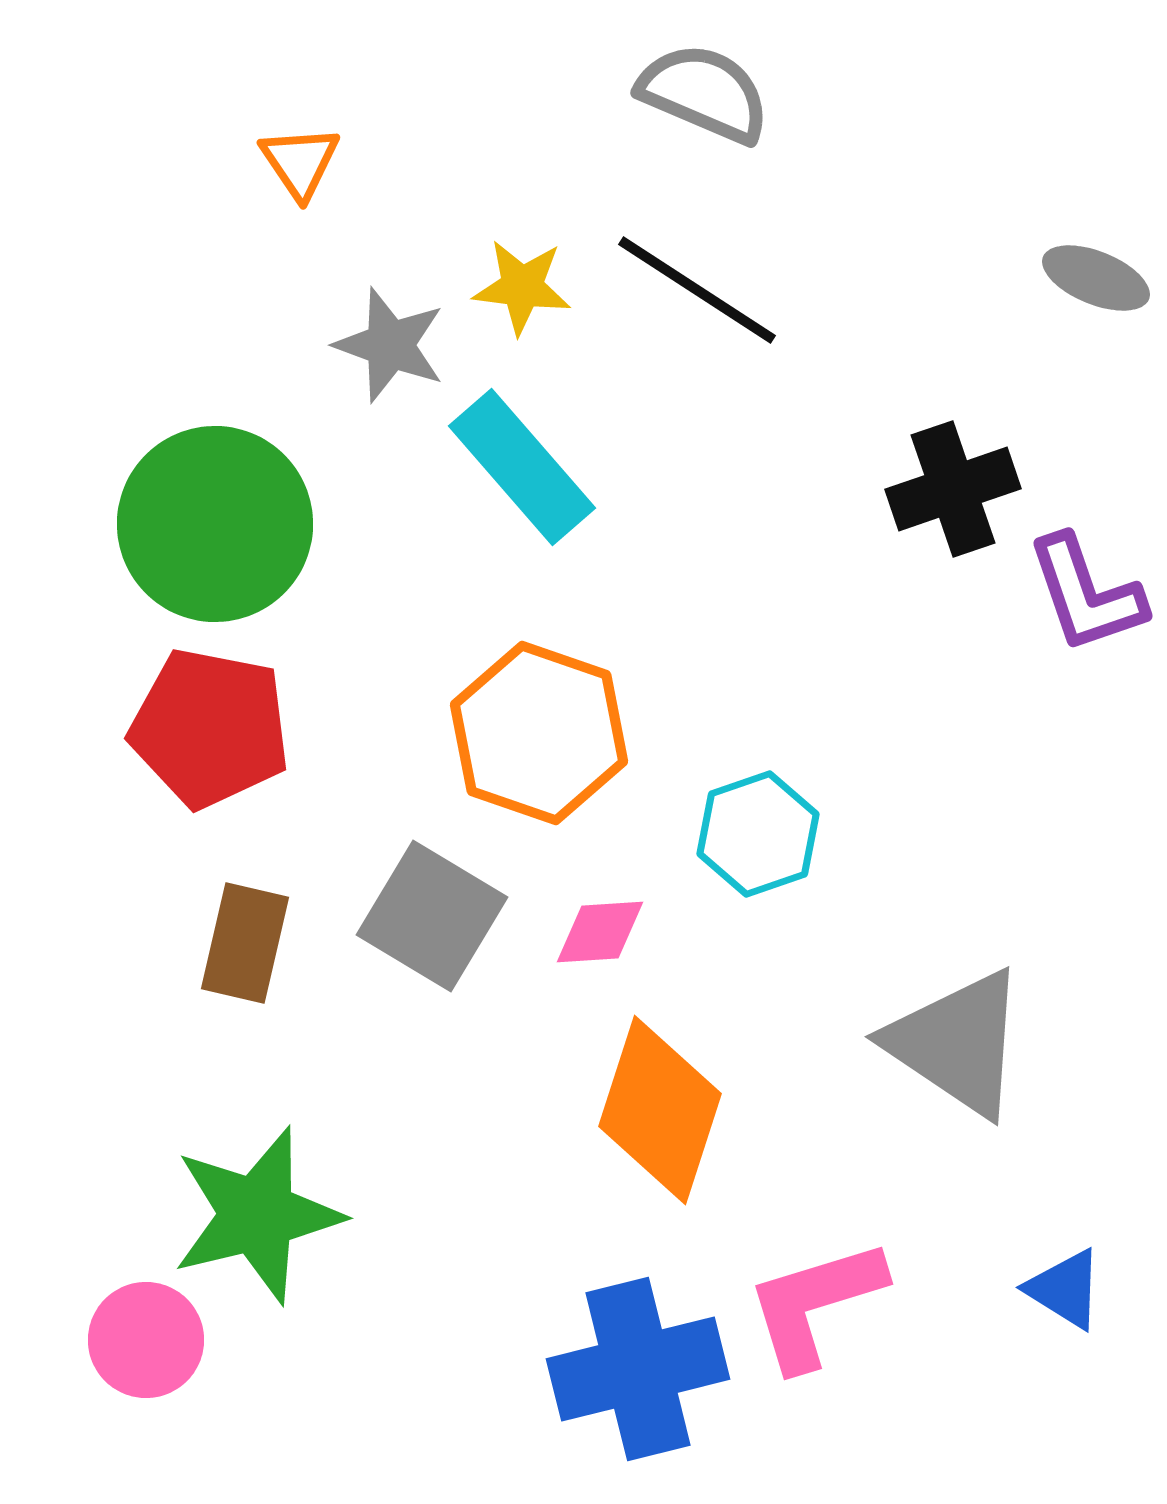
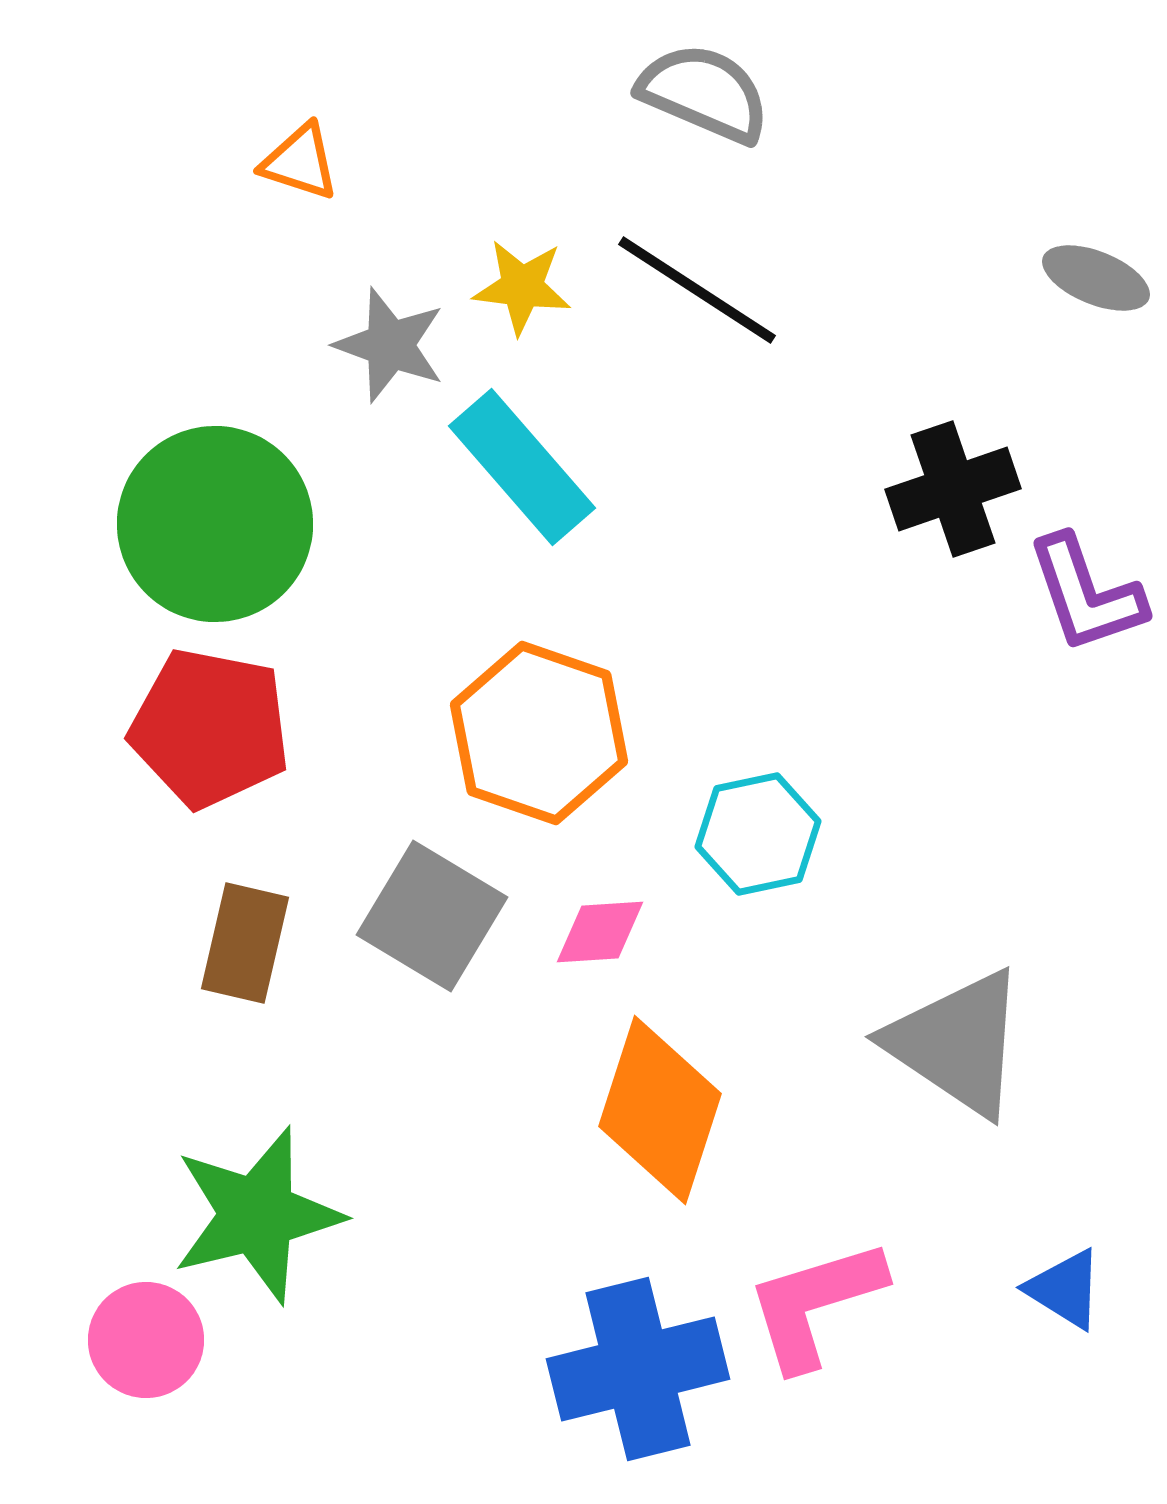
orange triangle: rotated 38 degrees counterclockwise
cyan hexagon: rotated 7 degrees clockwise
